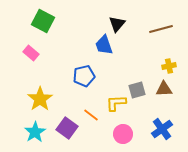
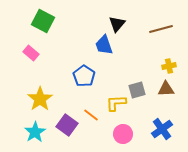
blue pentagon: rotated 25 degrees counterclockwise
brown triangle: moved 2 px right
purple square: moved 3 px up
